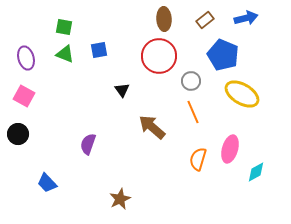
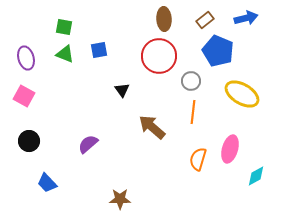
blue pentagon: moved 5 px left, 4 px up
orange line: rotated 30 degrees clockwise
black circle: moved 11 px right, 7 px down
purple semicircle: rotated 30 degrees clockwise
cyan diamond: moved 4 px down
brown star: rotated 25 degrees clockwise
